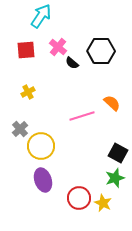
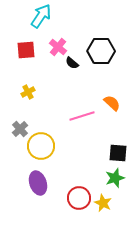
black square: rotated 24 degrees counterclockwise
purple ellipse: moved 5 px left, 3 px down
